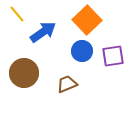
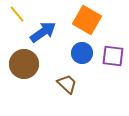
orange square: rotated 16 degrees counterclockwise
blue circle: moved 2 px down
purple square: rotated 15 degrees clockwise
brown circle: moved 9 px up
brown trapezoid: rotated 65 degrees clockwise
